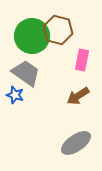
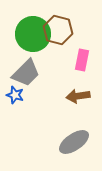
green circle: moved 1 px right, 2 px up
gray trapezoid: rotated 100 degrees clockwise
brown arrow: rotated 25 degrees clockwise
gray ellipse: moved 2 px left, 1 px up
